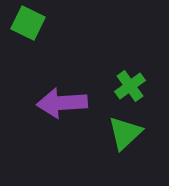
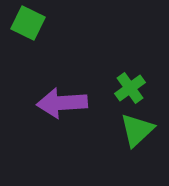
green cross: moved 2 px down
green triangle: moved 12 px right, 3 px up
